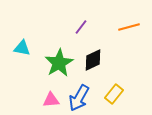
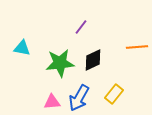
orange line: moved 8 px right, 20 px down; rotated 10 degrees clockwise
green star: moved 1 px right; rotated 24 degrees clockwise
pink triangle: moved 1 px right, 2 px down
